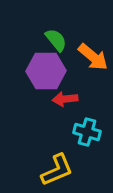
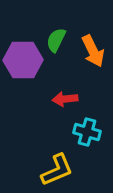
green semicircle: rotated 115 degrees counterclockwise
orange arrow: moved 6 px up; rotated 24 degrees clockwise
purple hexagon: moved 23 px left, 11 px up
